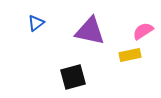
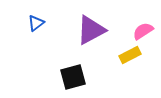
purple triangle: moved 1 px right, 1 px up; rotated 40 degrees counterclockwise
yellow rectangle: rotated 15 degrees counterclockwise
